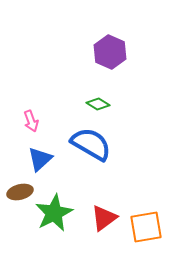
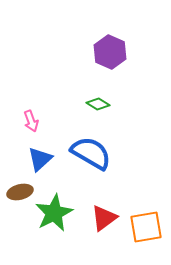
blue semicircle: moved 9 px down
